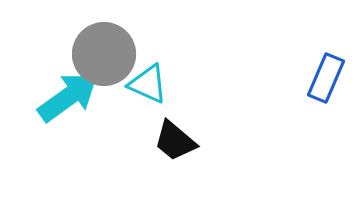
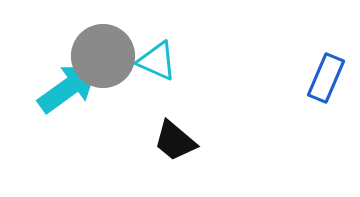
gray circle: moved 1 px left, 2 px down
cyan triangle: moved 9 px right, 23 px up
cyan arrow: moved 9 px up
